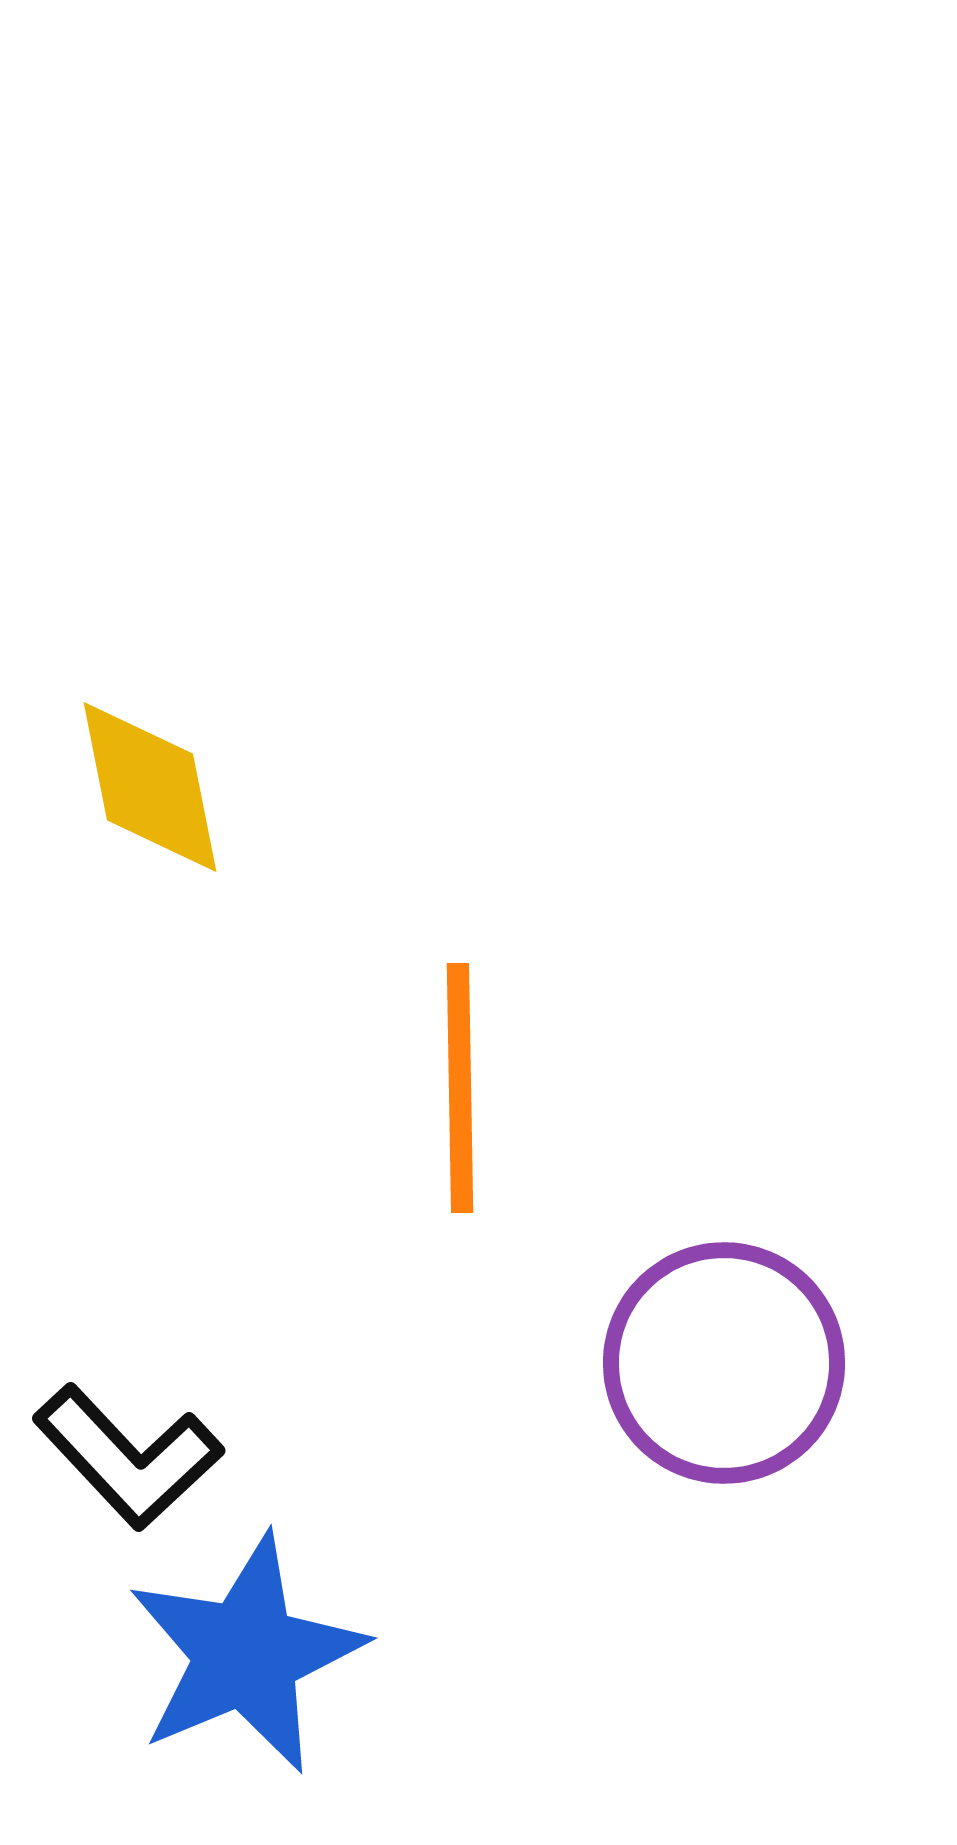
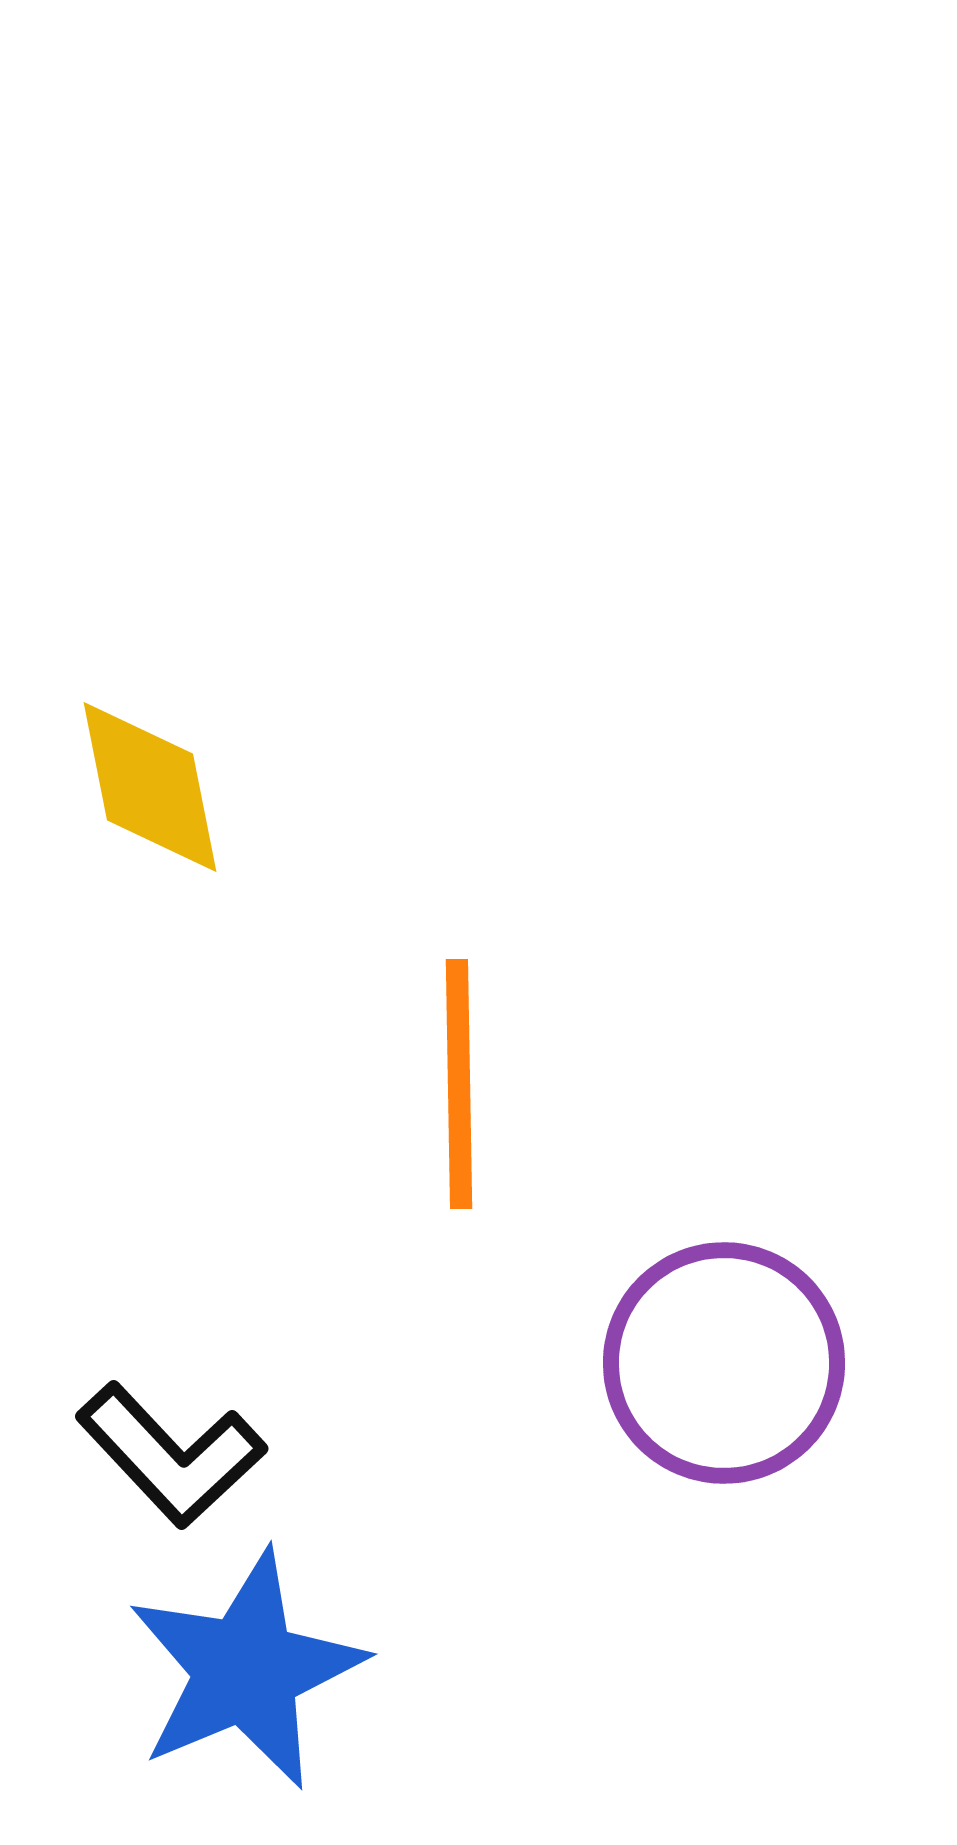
orange line: moved 1 px left, 4 px up
black L-shape: moved 43 px right, 2 px up
blue star: moved 16 px down
